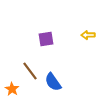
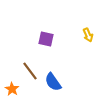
yellow arrow: rotated 112 degrees counterclockwise
purple square: rotated 21 degrees clockwise
